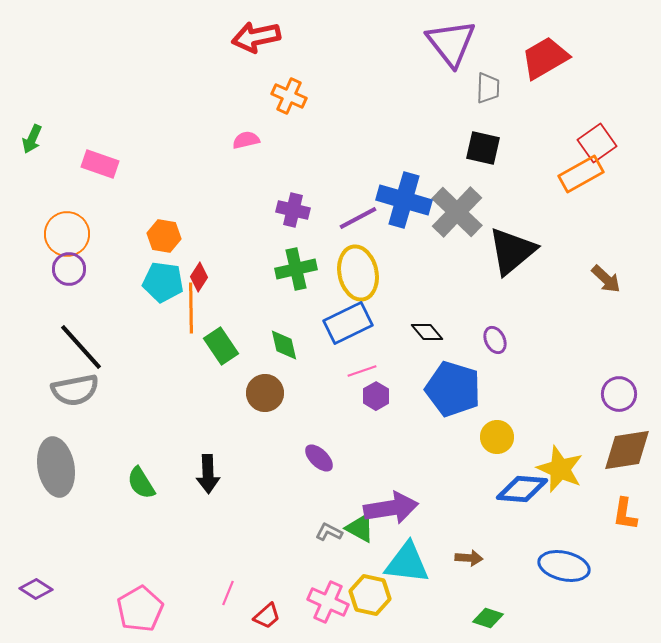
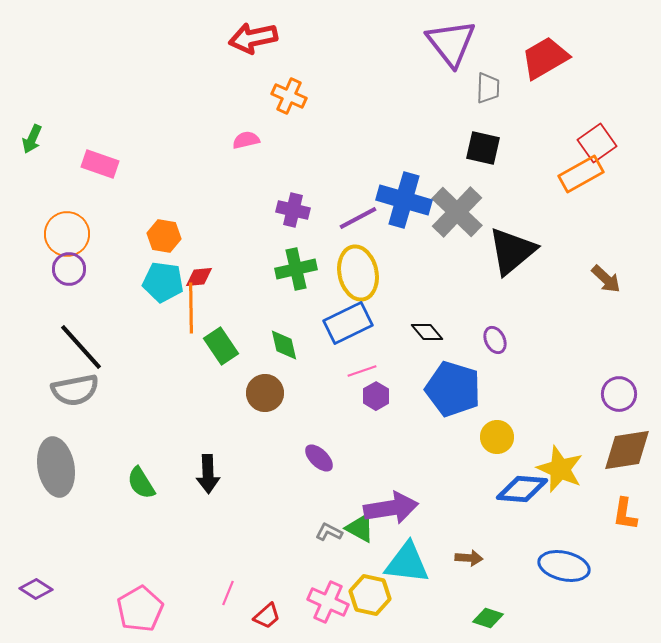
red arrow at (256, 37): moved 3 px left, 1 px down
red diamond at (199, 277): rotated 52 degrees clockwise
